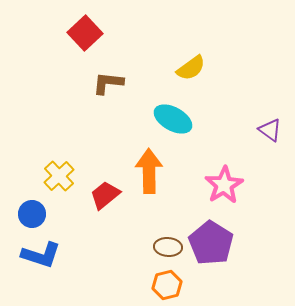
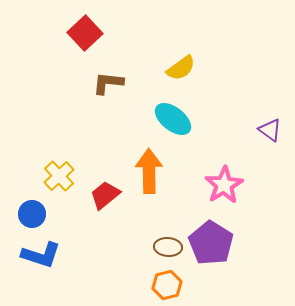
yellow semicircle: moved 10 px left
cyan ellipse: rotated 9 degrees clockwise
